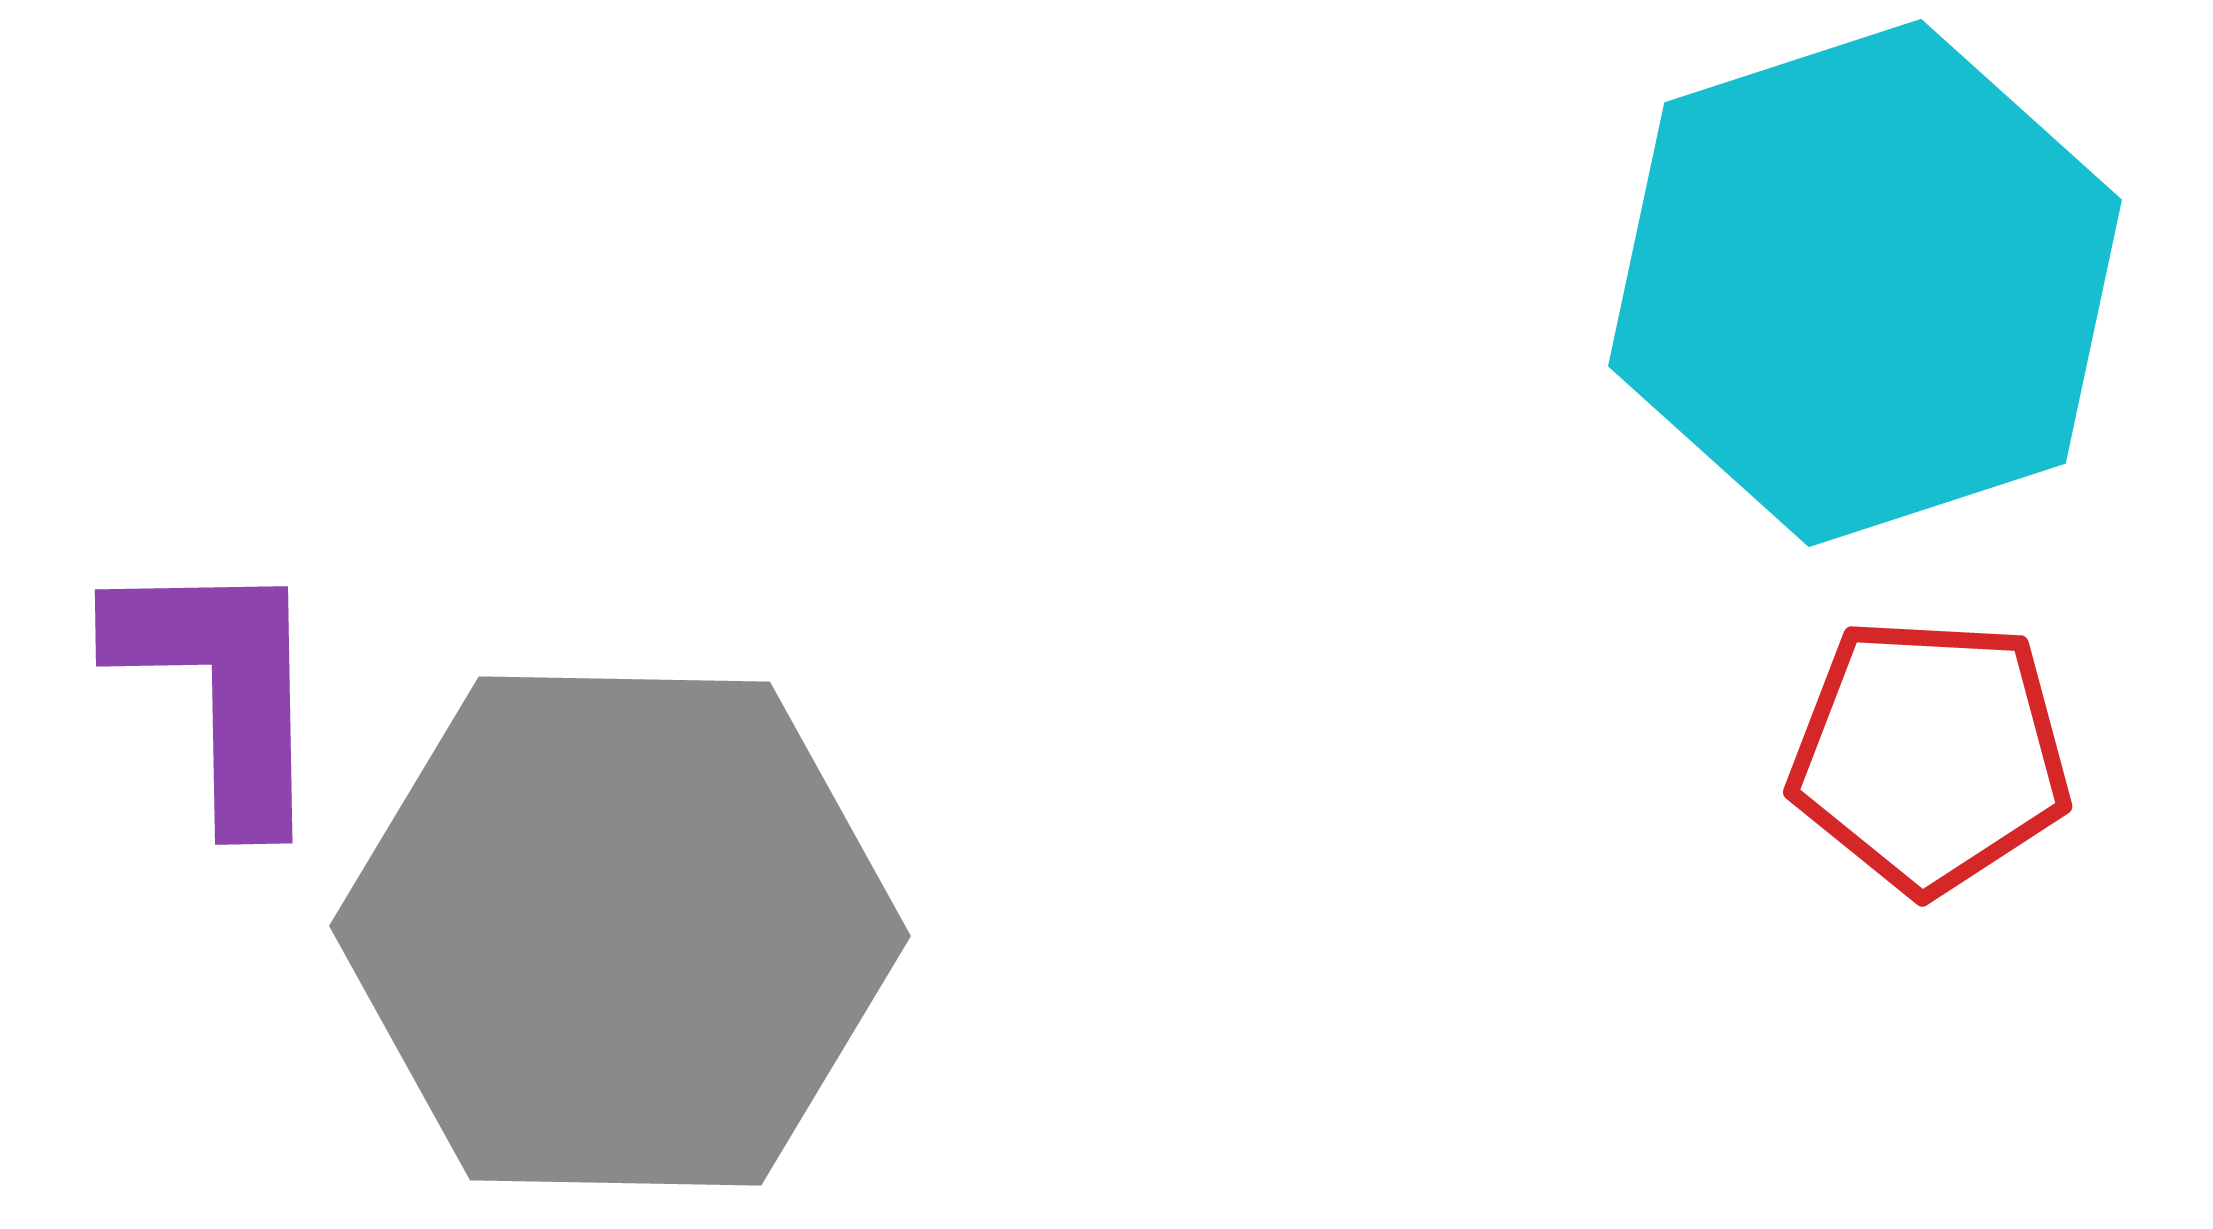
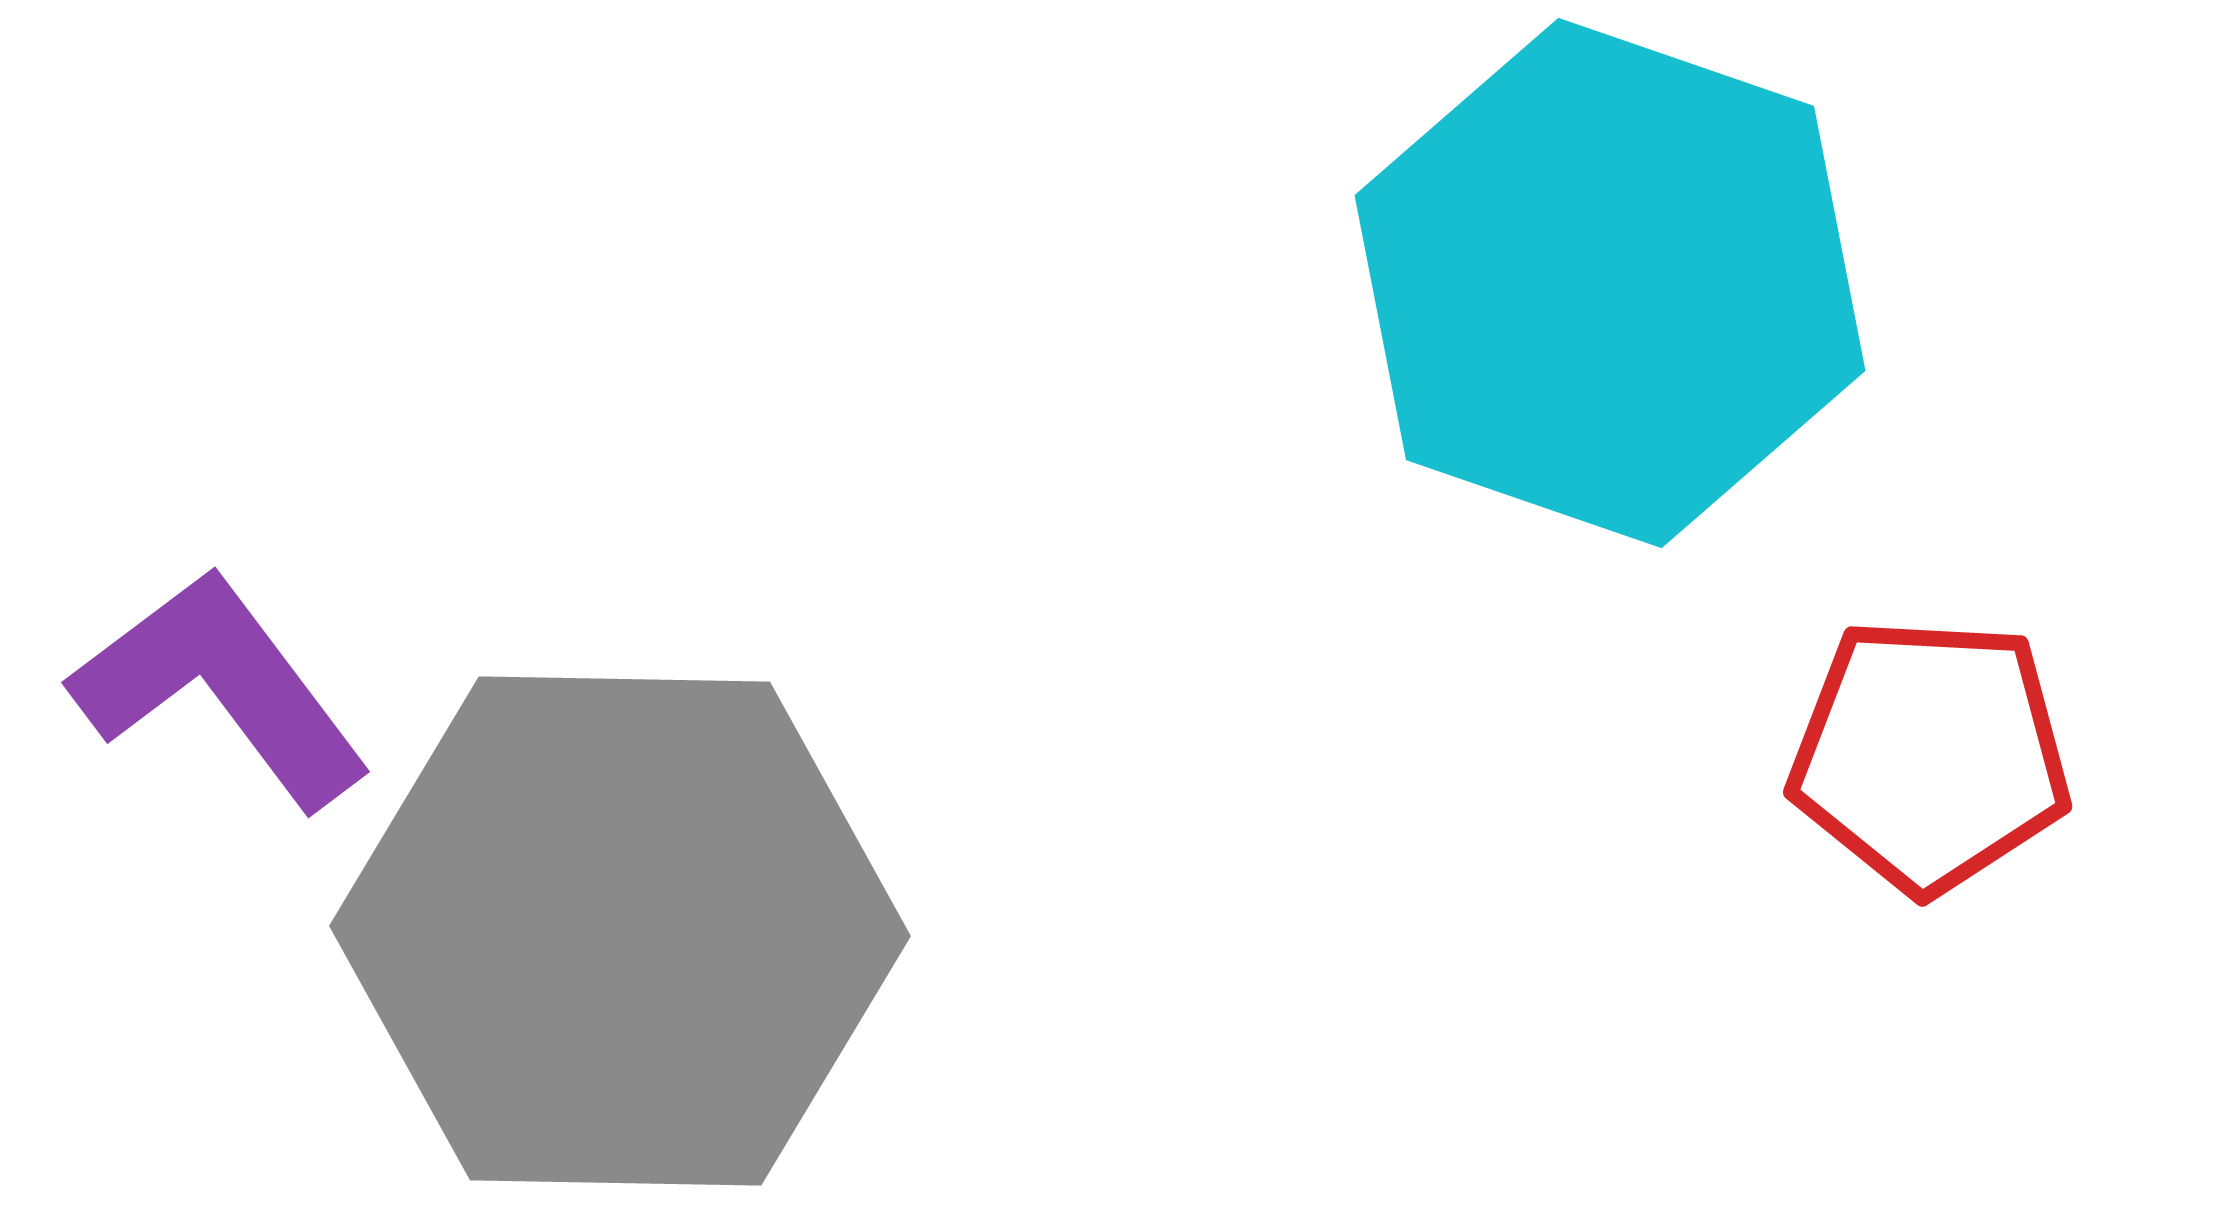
cyan hexagon: moved 255 px left; rotated 23 degrees counterclockwise
purple L-shape: rotated 36 degrees counterclockwise
